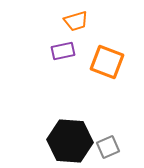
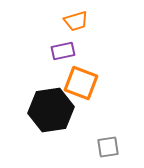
orange square: moved 26 px left, 21 px down
black hexagon: moved 19 px left, 31 px up; rotated 12 degrees counterclockwise
gray square: rotated 15 degrees clockwise
